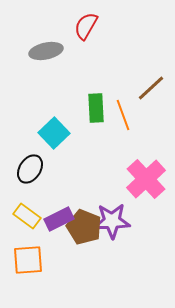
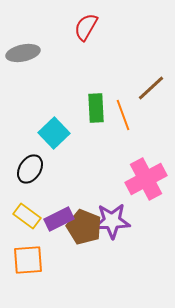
red semicircle: moved 1 px down
gray ellipse: moved 23 px left, 2 px down
pink cross: rotated 15 degrees clockwise
